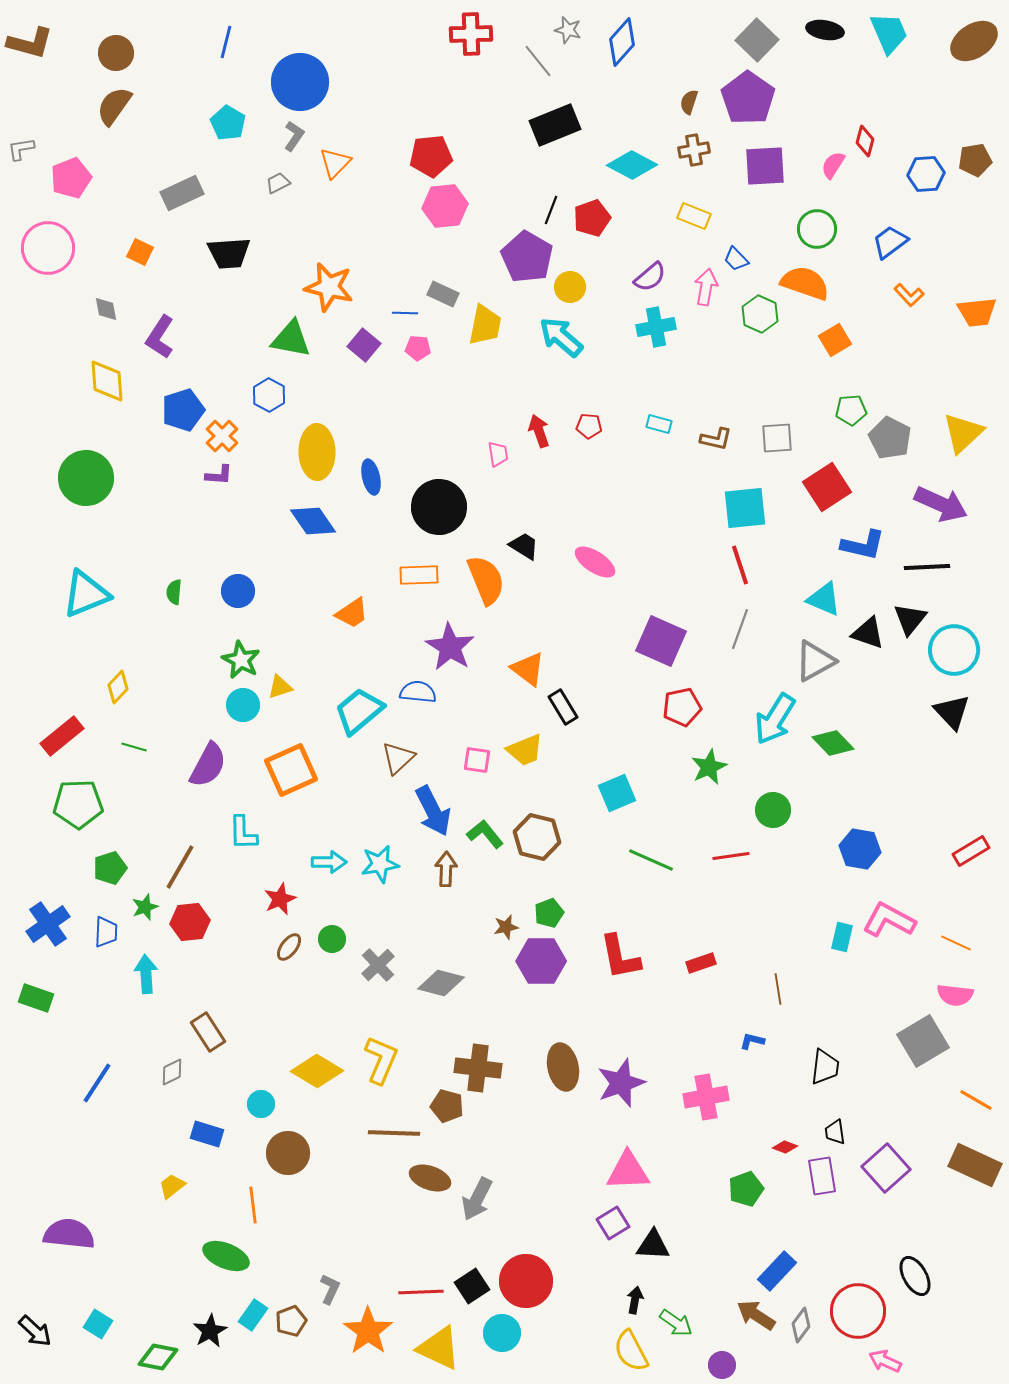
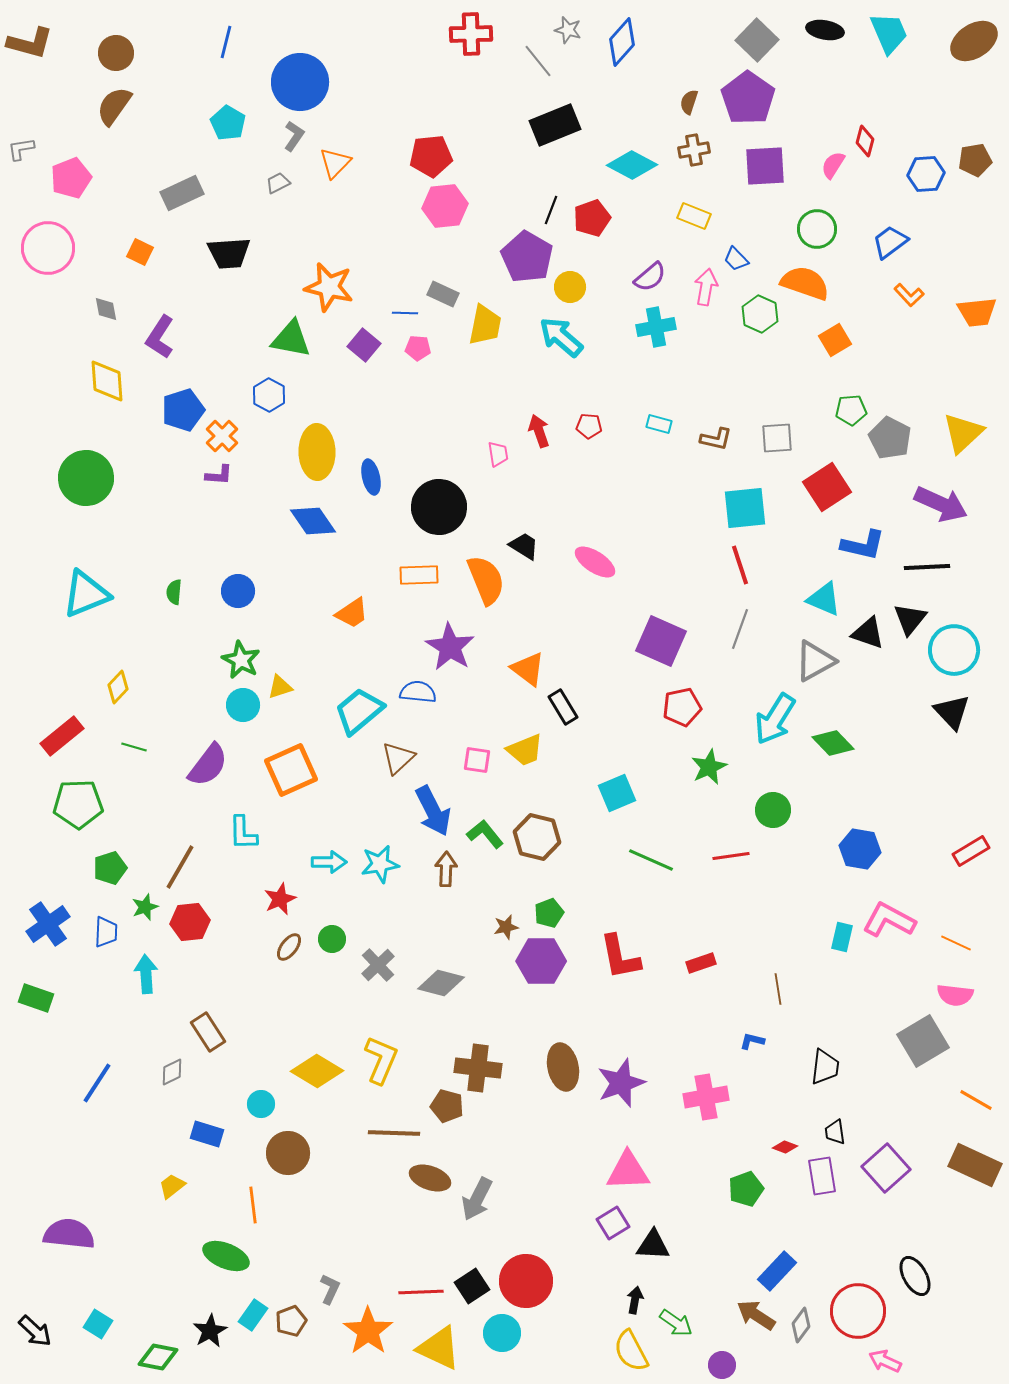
purple semicircle at (208, 765): rotated 9 degrees clockwise
